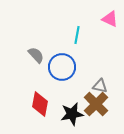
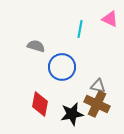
cyan line: moved 3 px right, 6 px up
gray semicircle: moved 9 px up; rotated 30 degrees counterclockwise
gray triangle: moved 2 px left
brown cross: moved 1 px right; rotated 20 degrees counterclockwise
